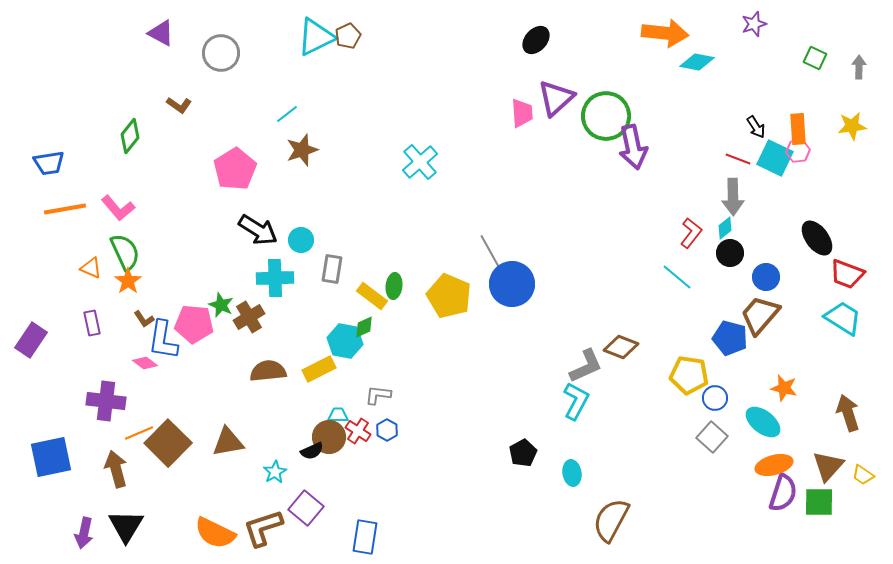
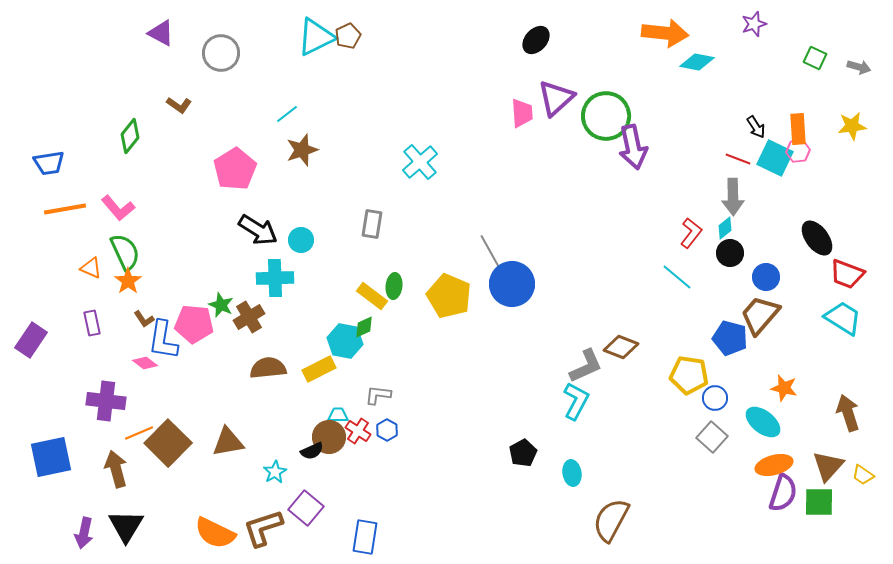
gray arrow at (859, 67): rotated 105 degrees clockwise
gray rectangle at (332, 269): moved 40 px right, 45 px up
brown semicircle at (268, 371): moved 3 px up
